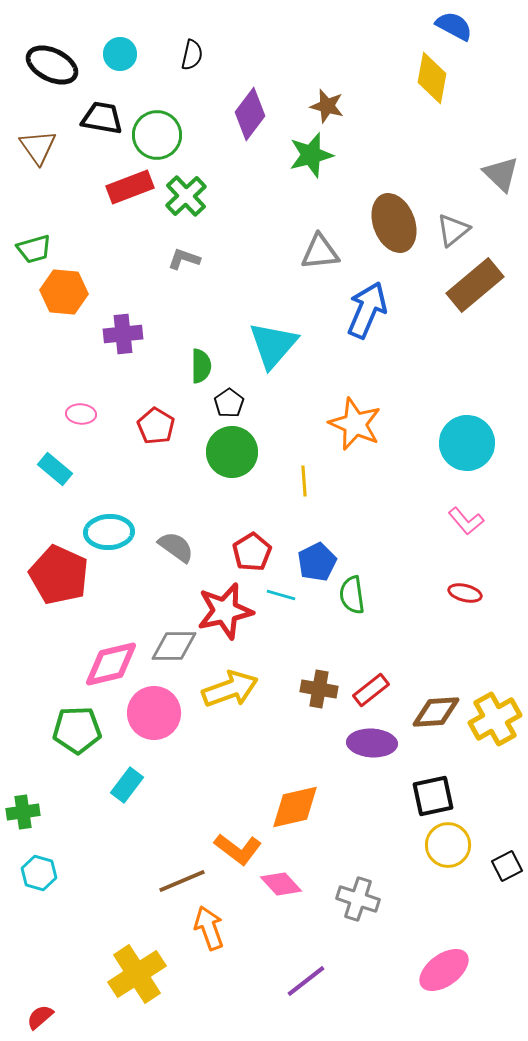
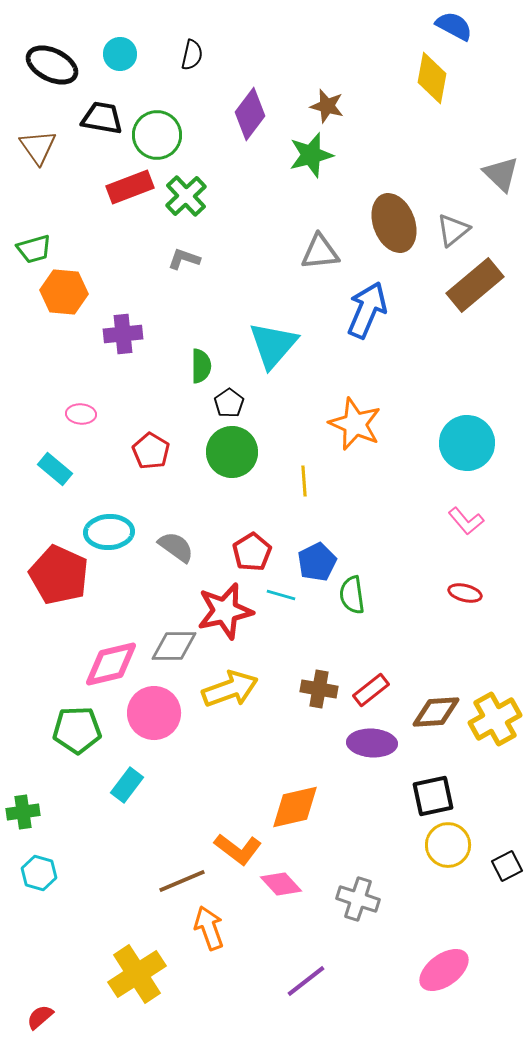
red pentagon at (156, 426): moved 5 px left, 25 px down
